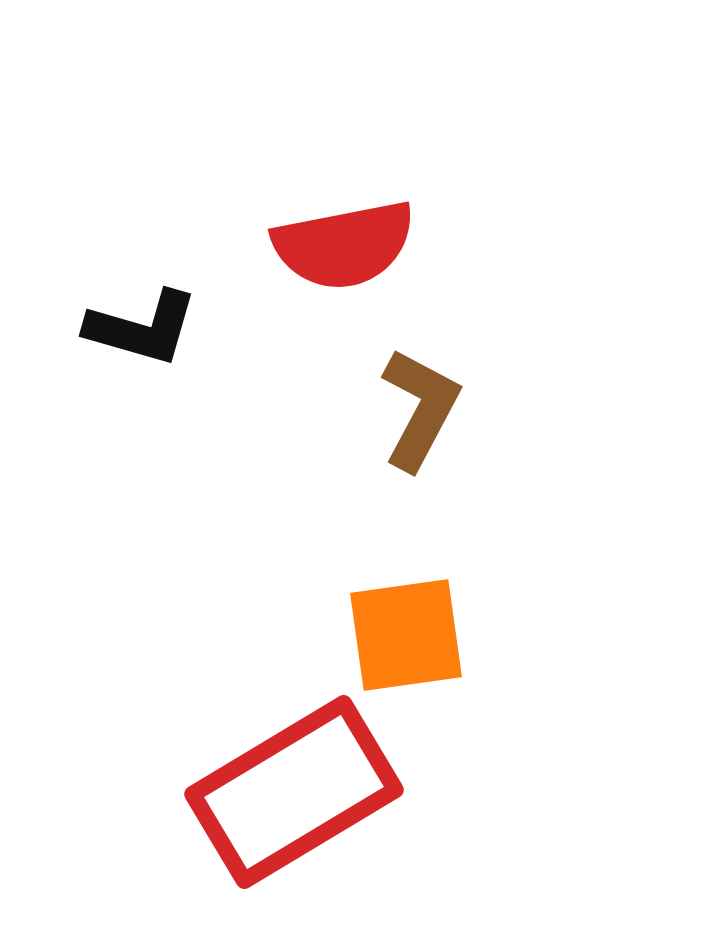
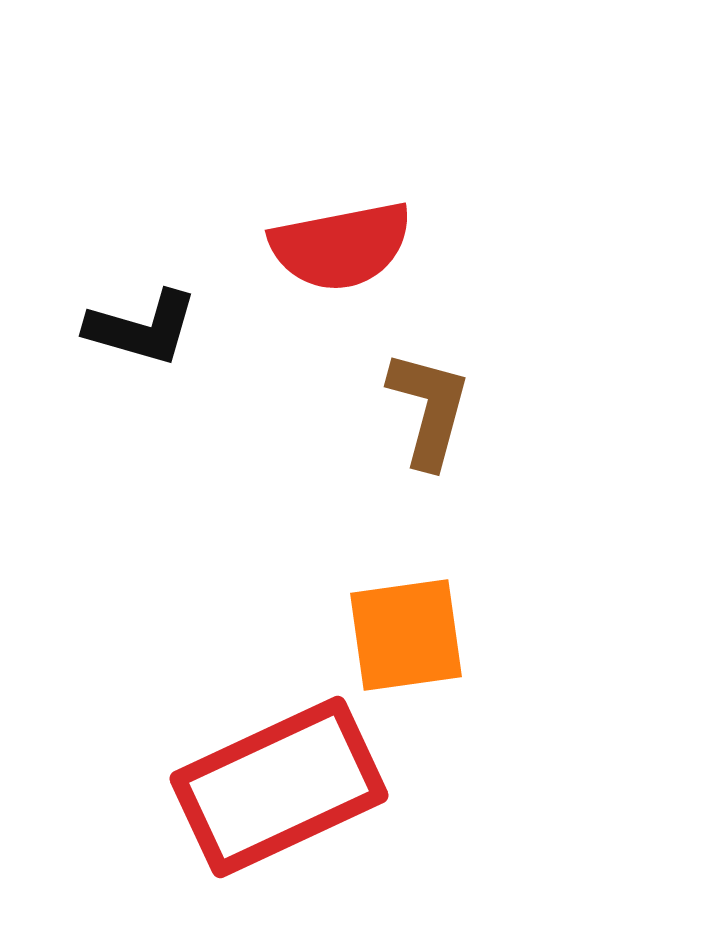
red semicircle: moved 3 px left, 1 px down
brown L-shape: moved 9 px right; rotated 13 degrees counterclockwise
red rectangle: moved 15 px left, 5 px up; rotated 6 degrees clockwise
